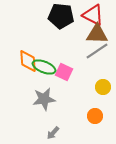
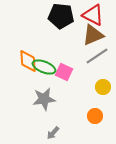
brown triangle: moved 4 px left, 1 px down; rotated 25 degrees counterclockwise
gray line: moved 5 px down
